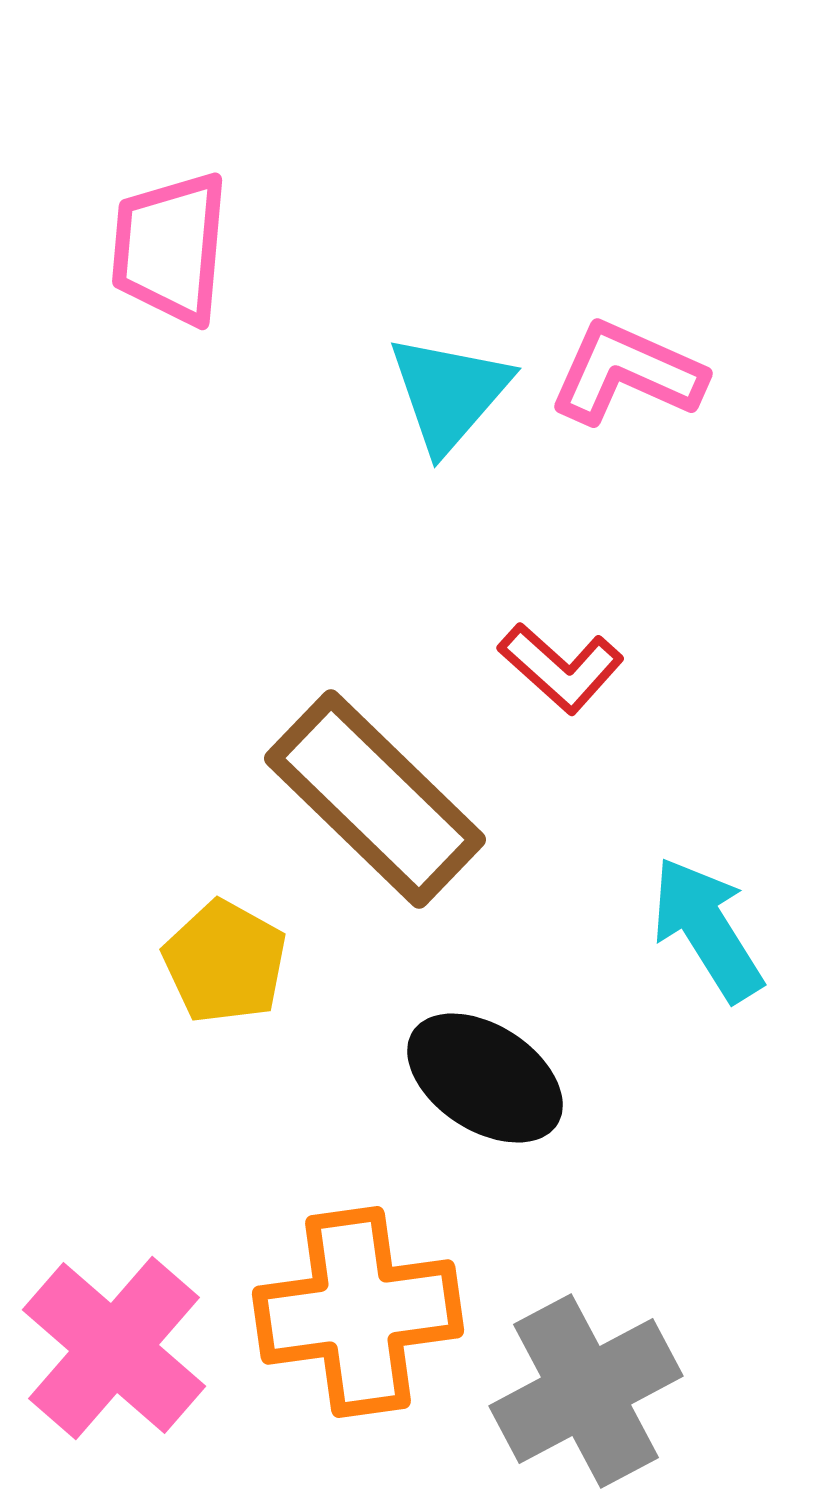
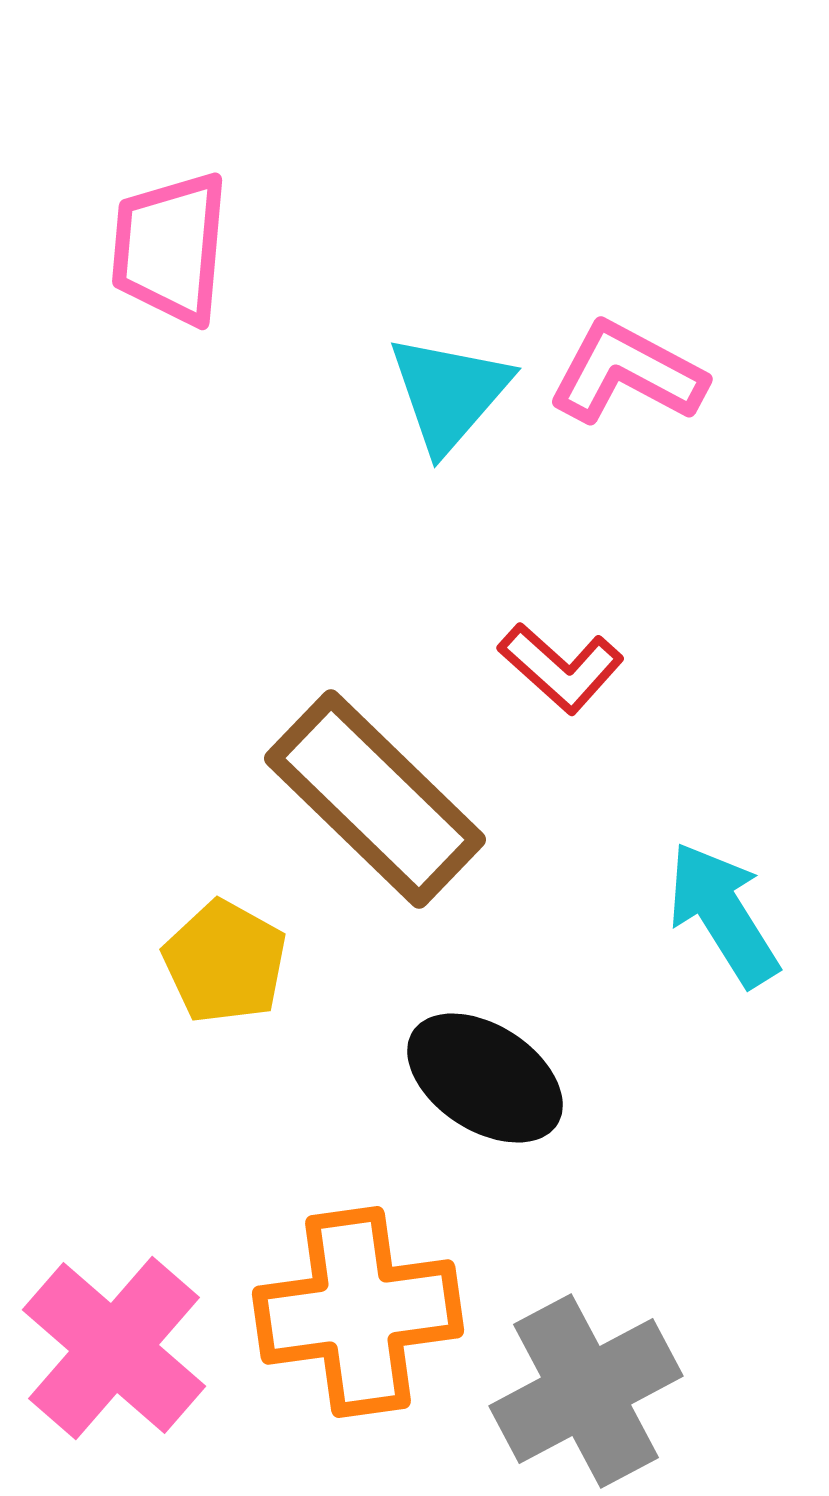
pink L-shape: rotated 4 degrees clockwise
cyan arrow: moved 16 px right, 15 px up
